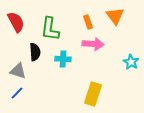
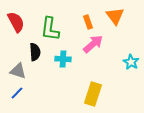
pink arrow: rotated 45 degrees counterclockwise
